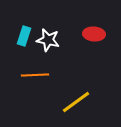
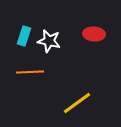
white star: moved 1 px right, 1 px down
orange line: moved 5 px left, 3 px up
yellow line: moved 1 px right, 1 px down
